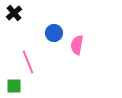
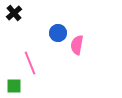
blue circle: moved 4 px right
pink line: moved 2 px right, 1 px down
